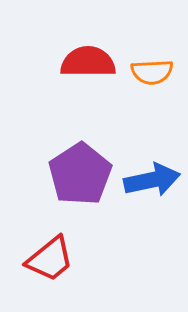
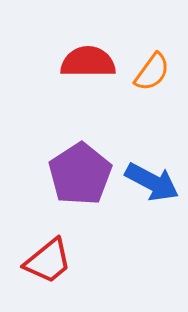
orange semicircle: rotated 51 degrees counterclockwise
blue arrow: moved 2 px down; rotated 40 degrees clockwise
red trapezoid: moved 2 px left, 2 px down
